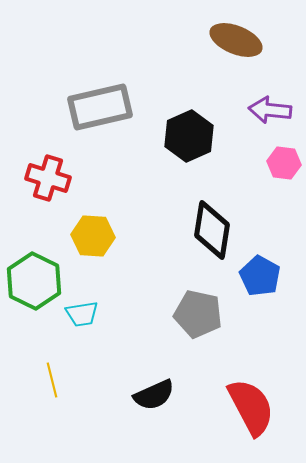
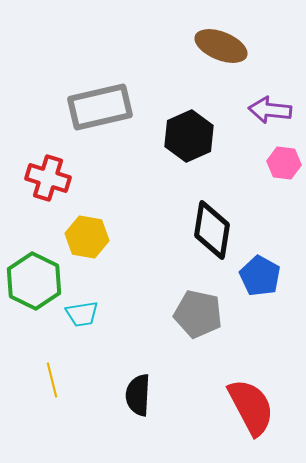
brown ellipse: moved 15 px left, 6 px down
yellow hexagon: moved 6 px left, 1 px down; rotated 6 degrees clockwise
black semicircle: moved 16 px left; rotated 117 degrees clockwise
